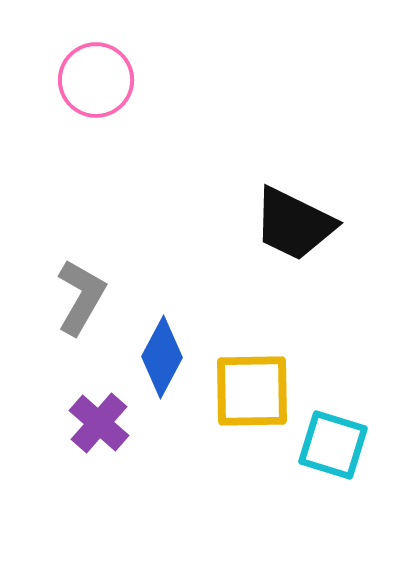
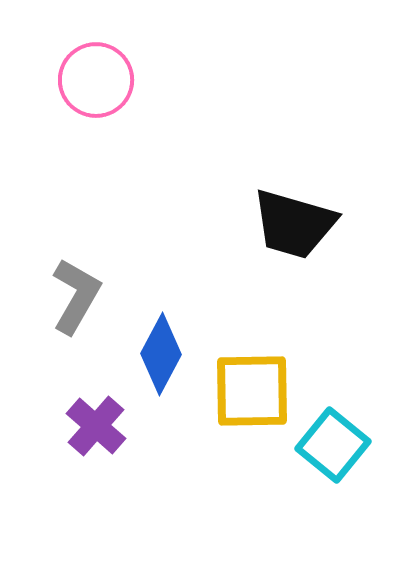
black trapezoid: rotated 10 degrees counterclockwise
gray L-shape: moved 5 px left, 1 px up
blue diamond: moved 1 px left, 3 px up
purple cross: moved 3 px left, 3 px down
cyan square: rotated 22 degrees clockwise
